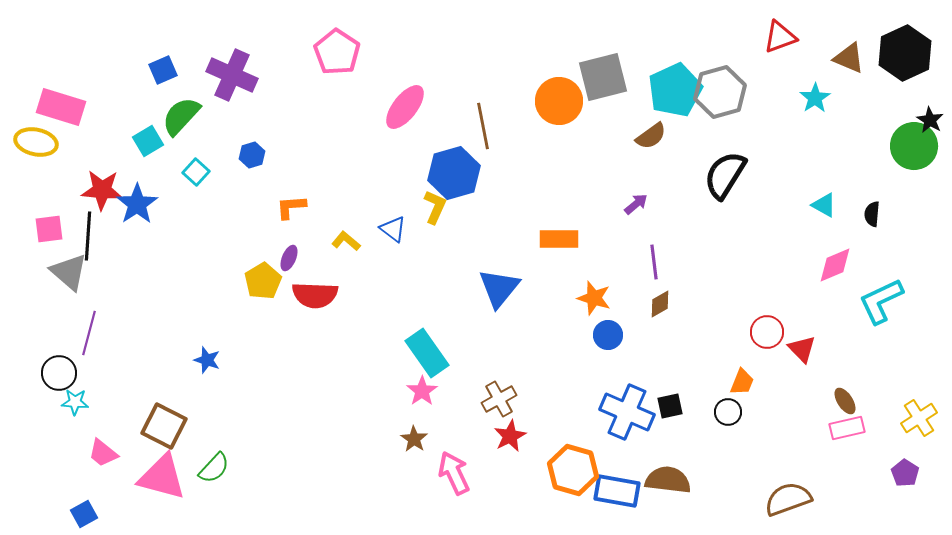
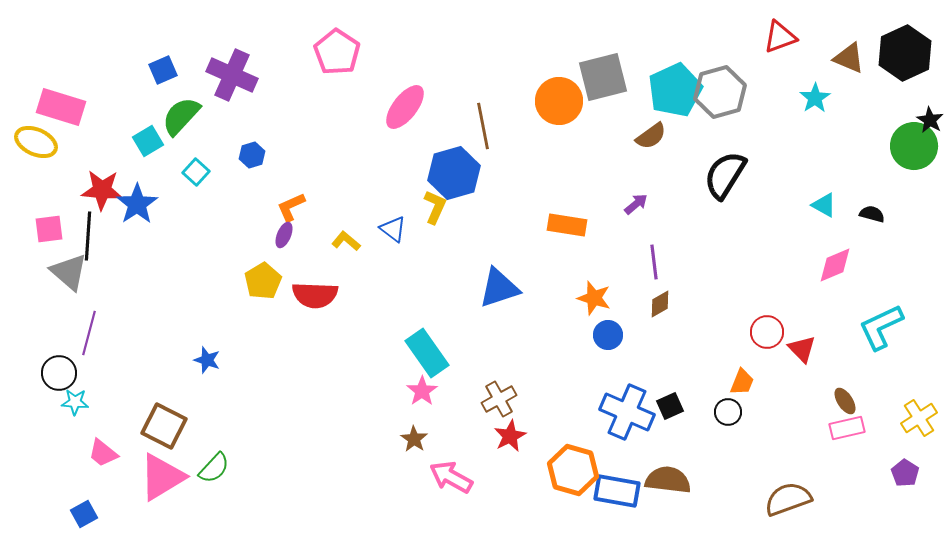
yellow ellipse at (36, 142): rotated 12 degrees clockwise
orange L-shape at (291, 207): rotated 20 degrees counterclockwise
black semicircle at (872, 214): rotated 100 degrees clockwise
orange rectangle at (559, 239): moved 8 px right, 14 px up; rotated 9 degrees clockwise
purple ellipse at (289, 258): moved 5 px left, 23 px up
blue triangle at (499, 288): rotated 33 degrees clockwise
cyan L-shape at (881, 301): moved 26 px down
black square at (670, 406): rotated 12 degrees counterclockwise
pink arrow at (454, 473): moved 3 px left, 4 px down; rotated 36 degrees counterclockwise
pink triangle at (162, 477): rotated 46 degrees counterclockwise
